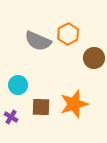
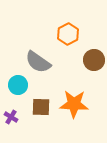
gray semicircle: moved 21 px down; rotated 12 degrees clockwise
brown circle: moved 2 px down
orange star: rotated 20 degrees clockwise
